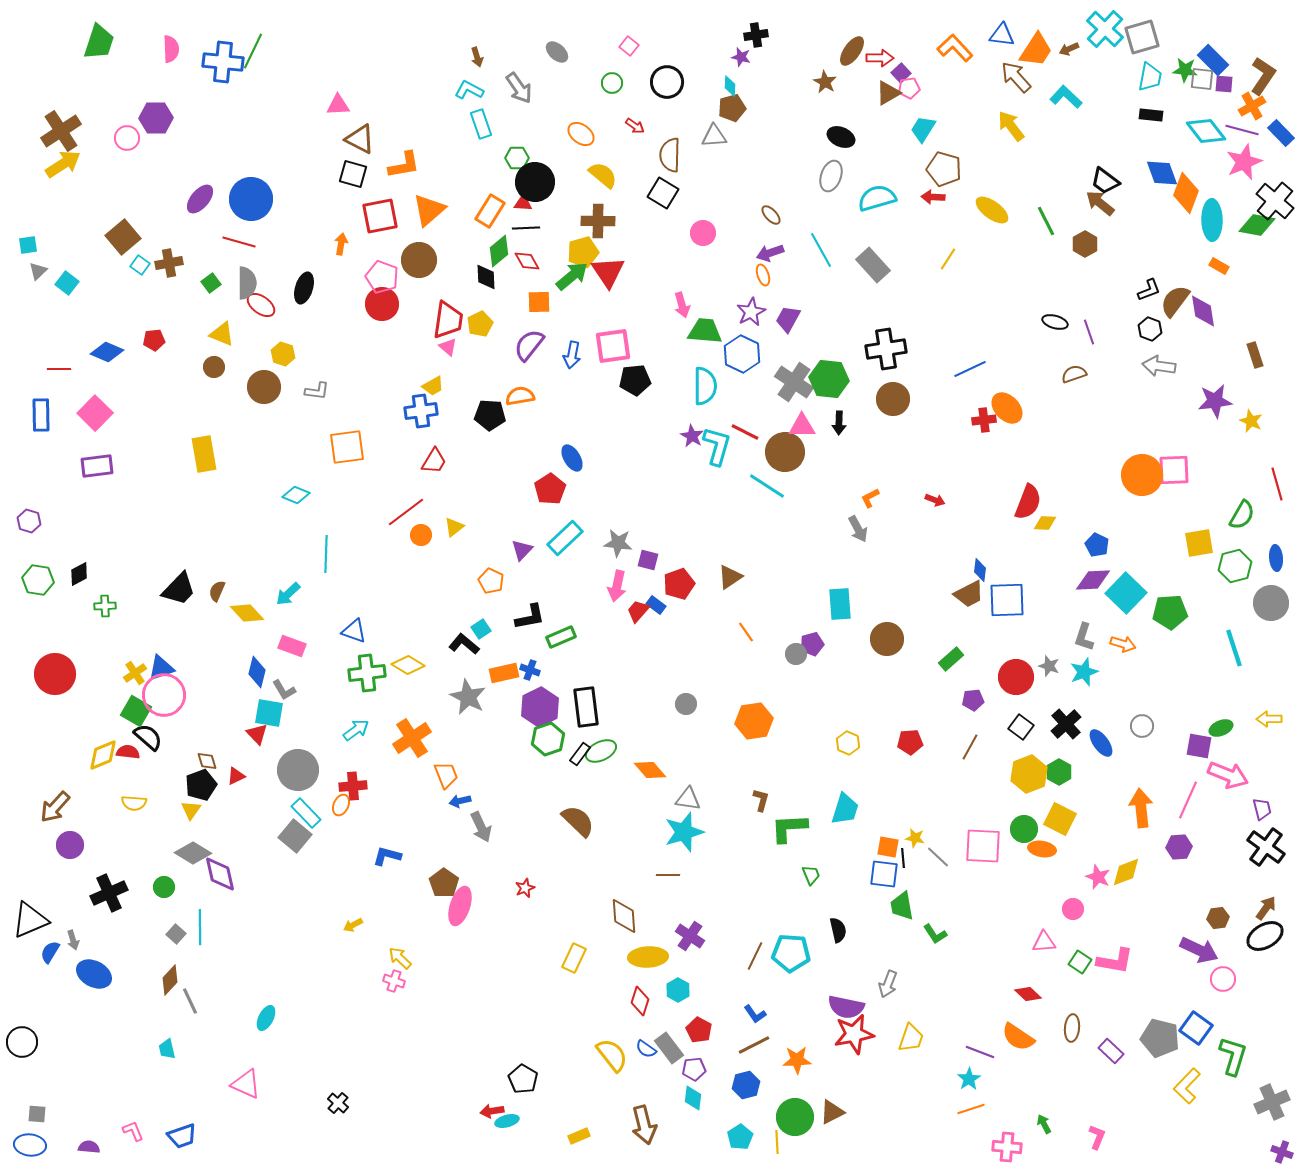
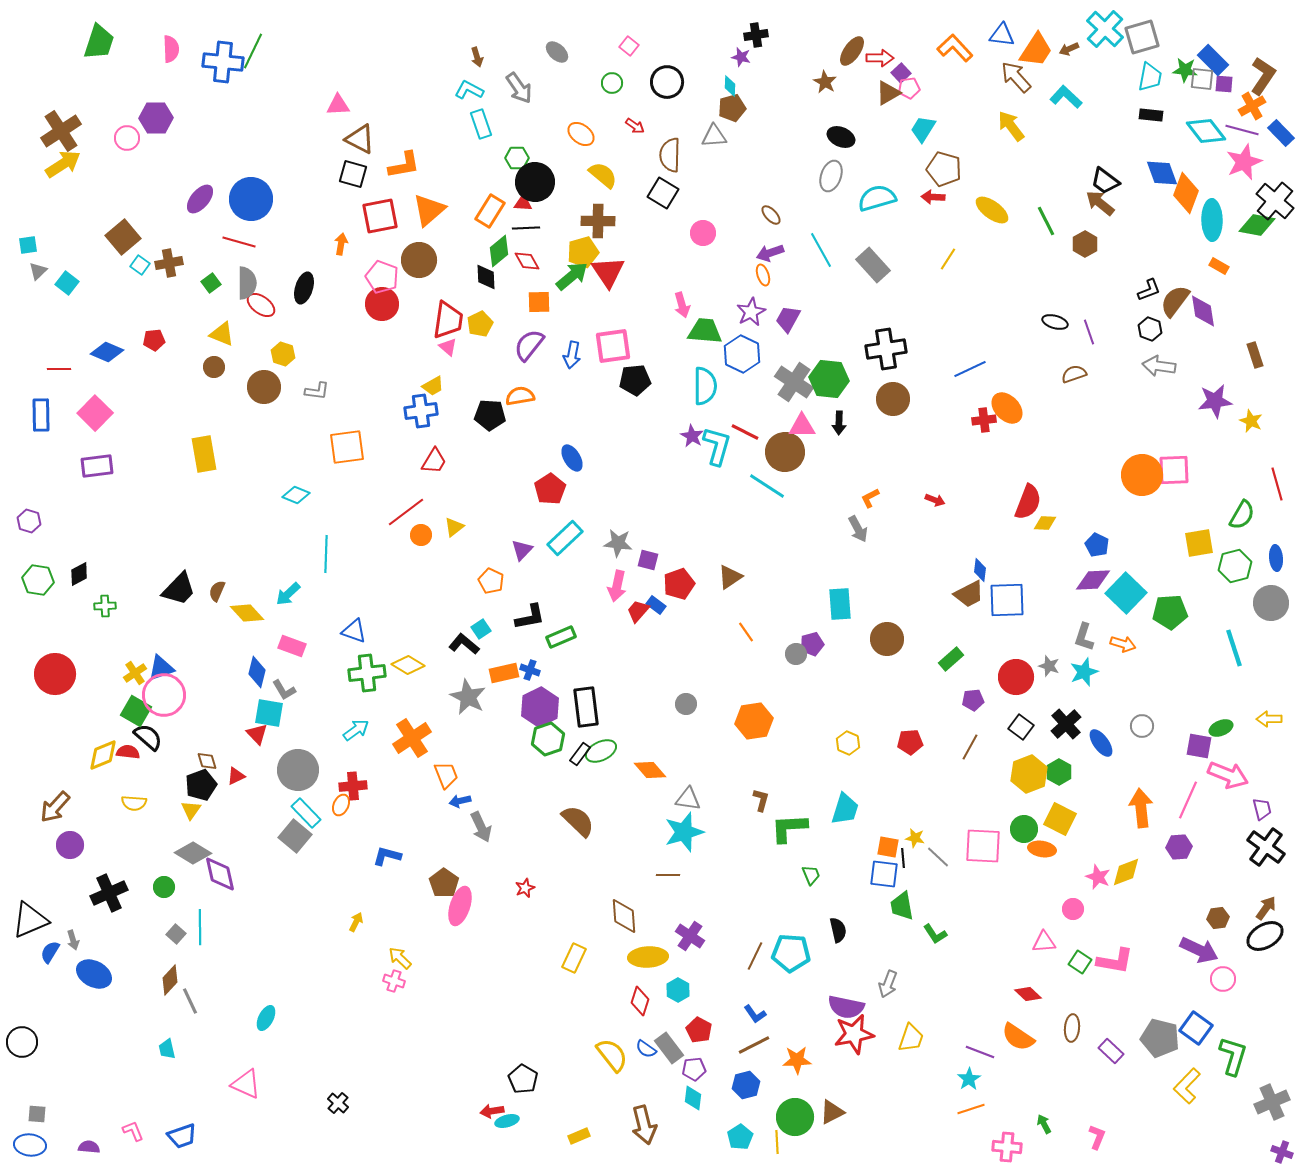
yellow arrow at (353, 925): moved 3 px right, 3 px up; rotated 144 degrees clockwise
